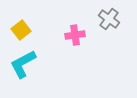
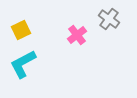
yellow square: rotated 12 degrees clockwise
pink cross: moved 2 px right; rotated 30 degrees counterclockwise
